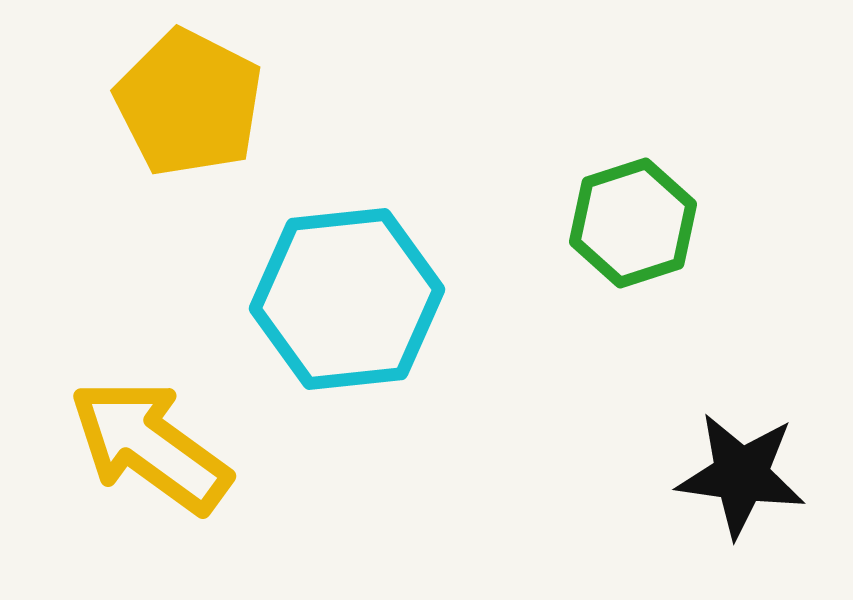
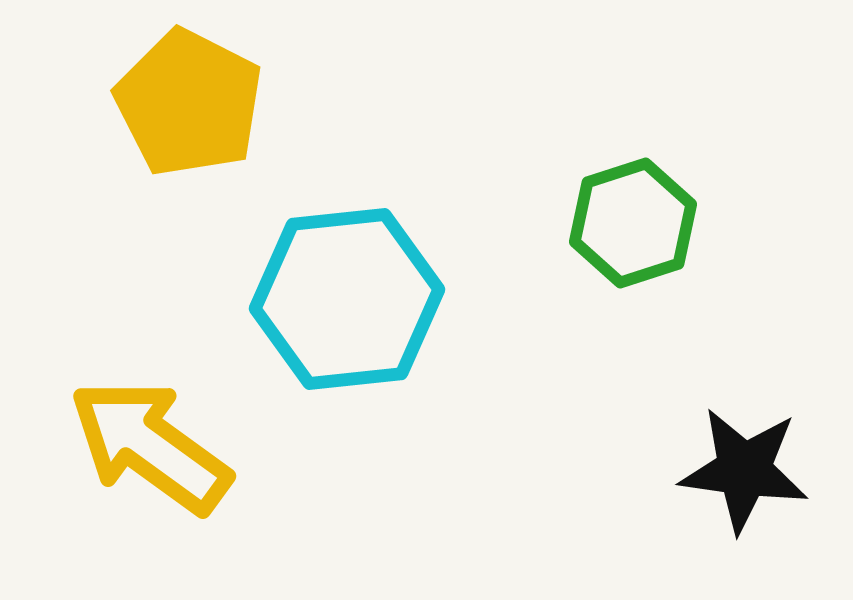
black star: moved 3 px right, 5 px up
